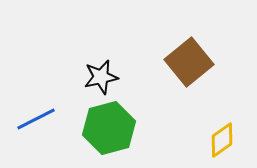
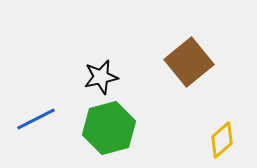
yellow diamond: rotated 6 degrees counterclockwise
